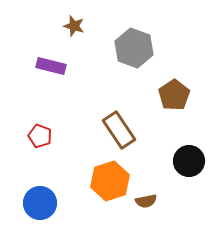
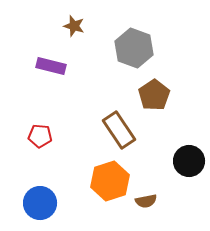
brown pentagon: moved 20 px left
red pentagon: rotated 15 degrees counterclockwise
